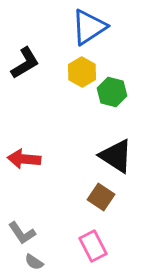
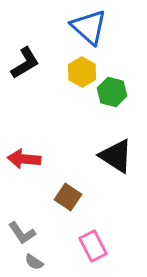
blue triangle: rotated 45 degrees counterclockwise
brown square: moved 33 px left
